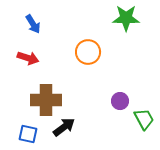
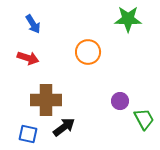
green star: moved 2 px right, 1 px down
